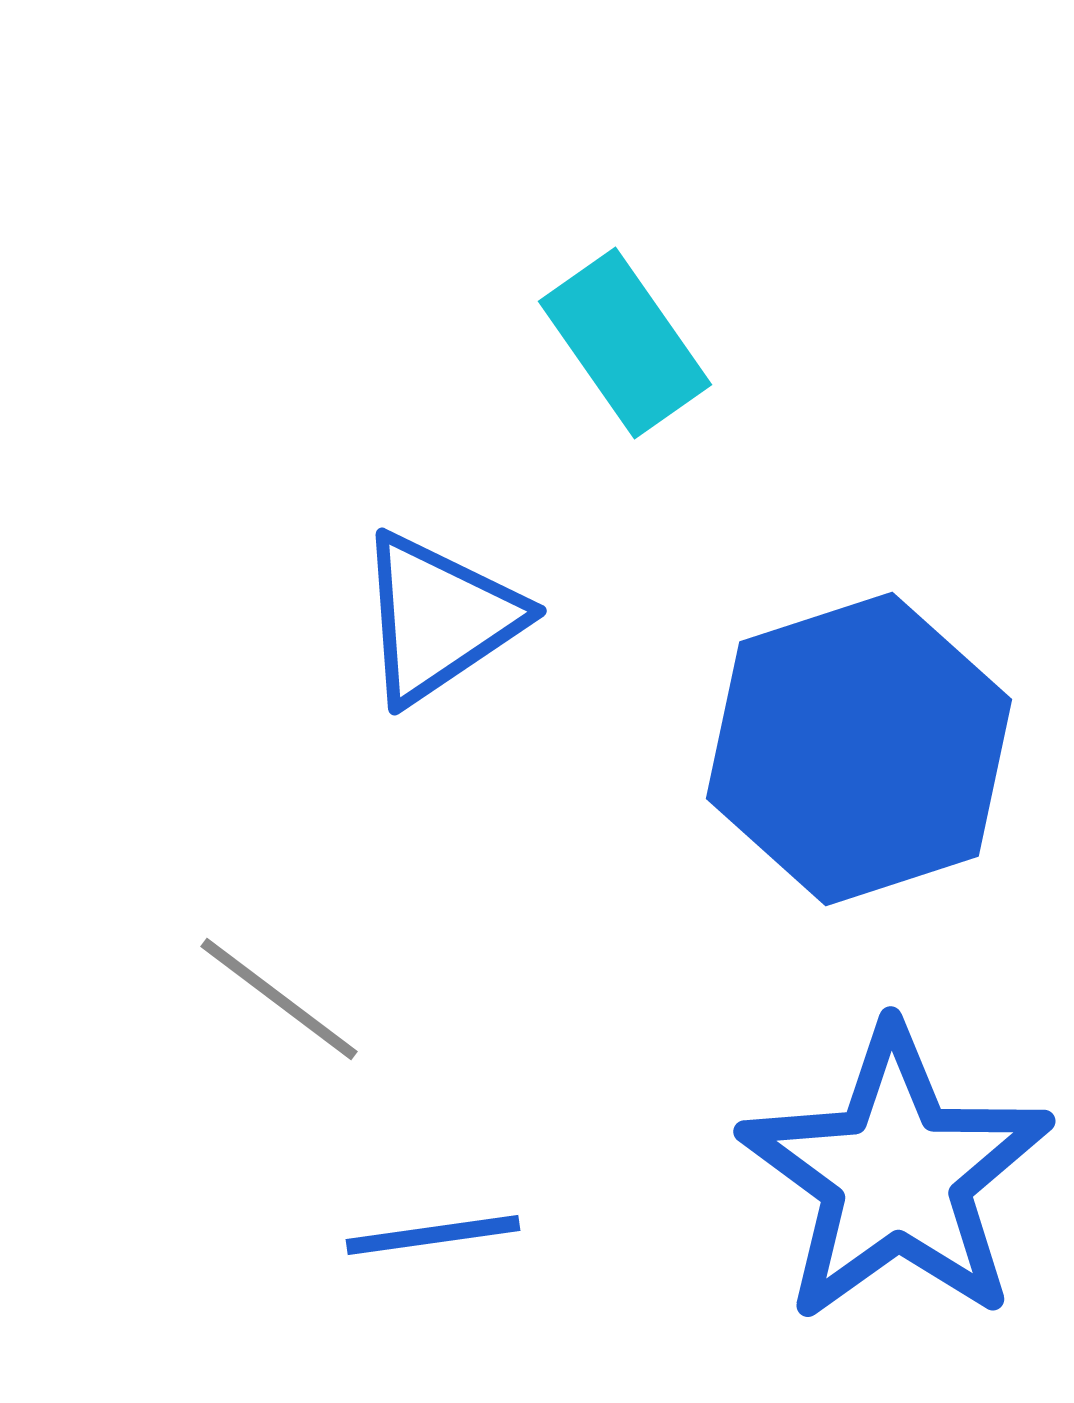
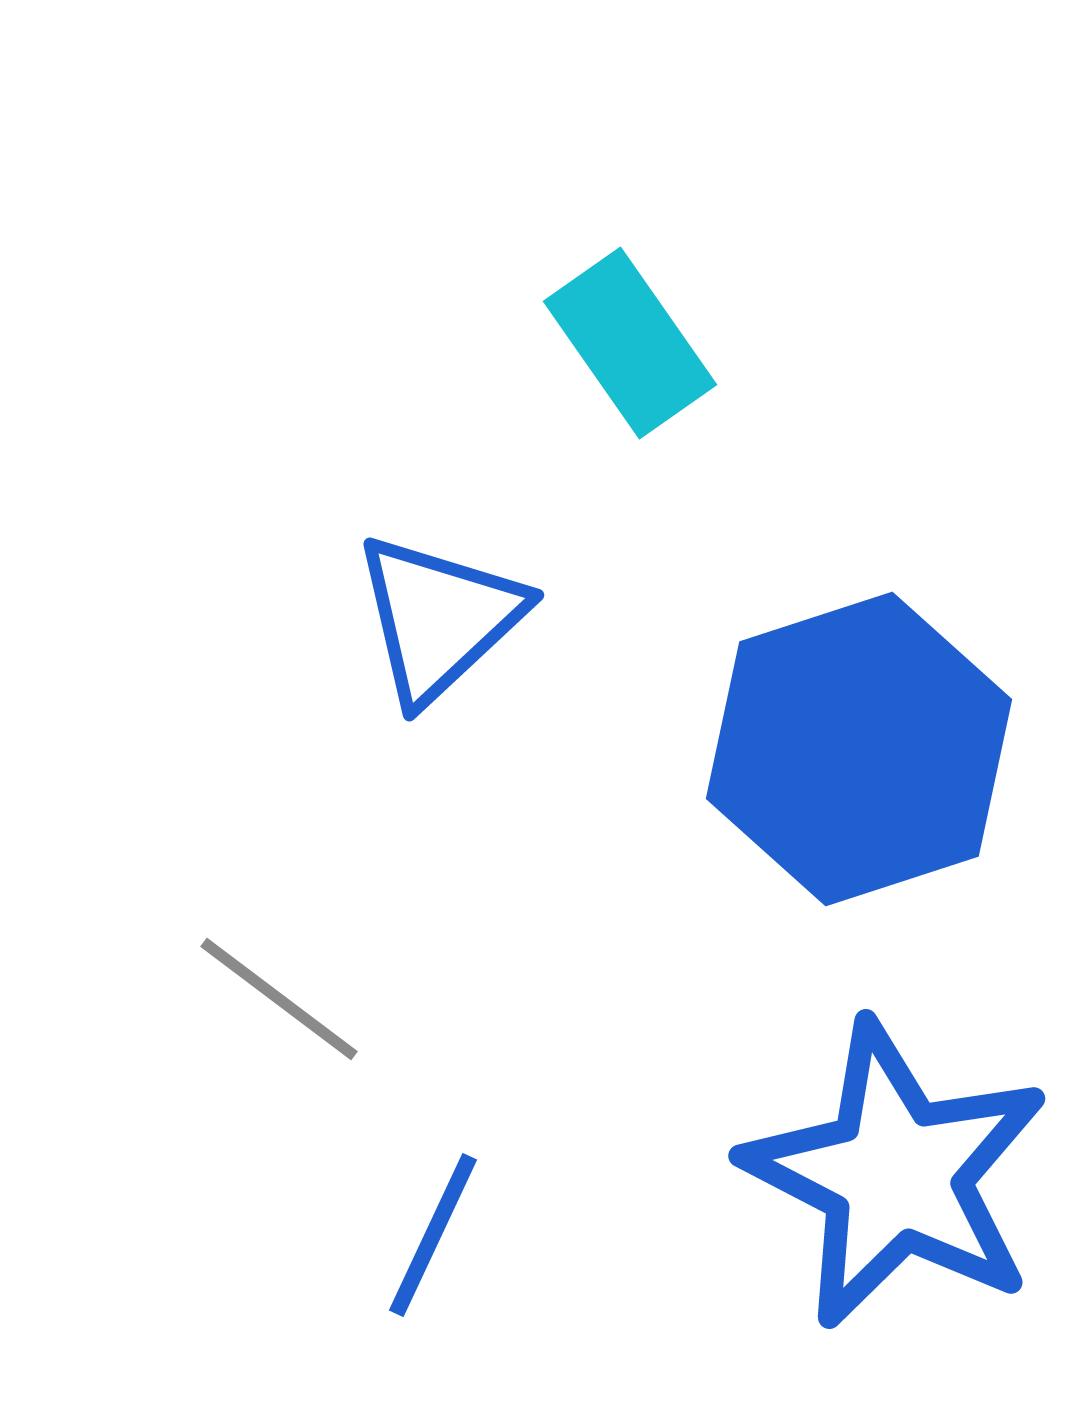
cyan rectangle: moved 5 px right
blue triangle: rotated 9 degrees counterclockwise
blue star: rotated 9 degrees counterclockwise
blue line: rotated 57 degrees counterclockwise
